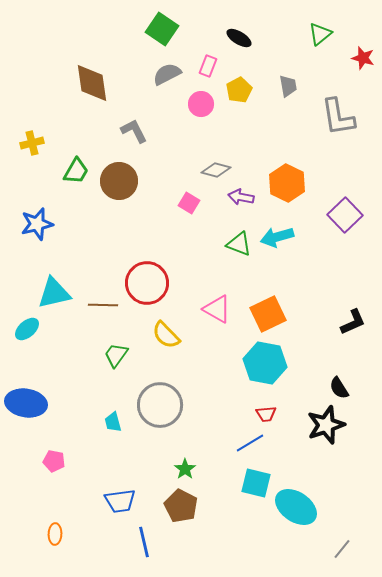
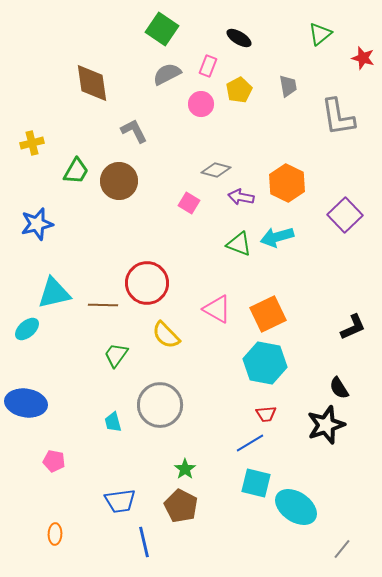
black L-shape at (353, 322): moved 5 px down
